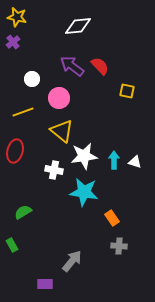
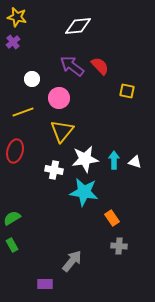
yellow triangle: rotated 30 degrees clockwise
white star: moved 1 px right, 3 px down
green semicircle: moved 11 px left, 6 px down
